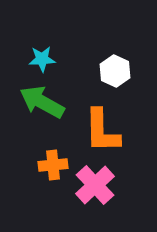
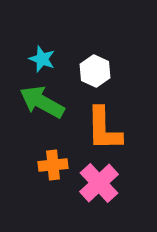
cyan star: rotated 24 degrees clockwise
white hexagon: moved 20 px left
orange L-shape: moved 2 px right, 2 px up
pink cross: moved 4 px right, 2 px up
